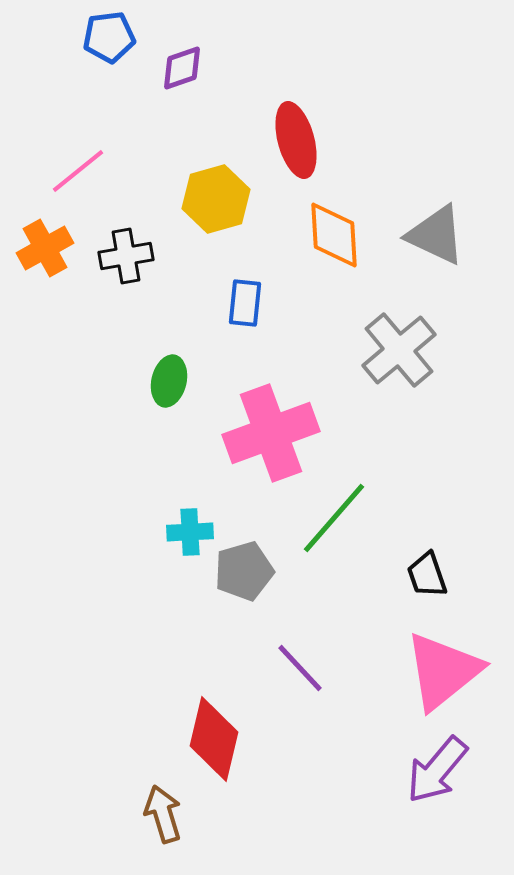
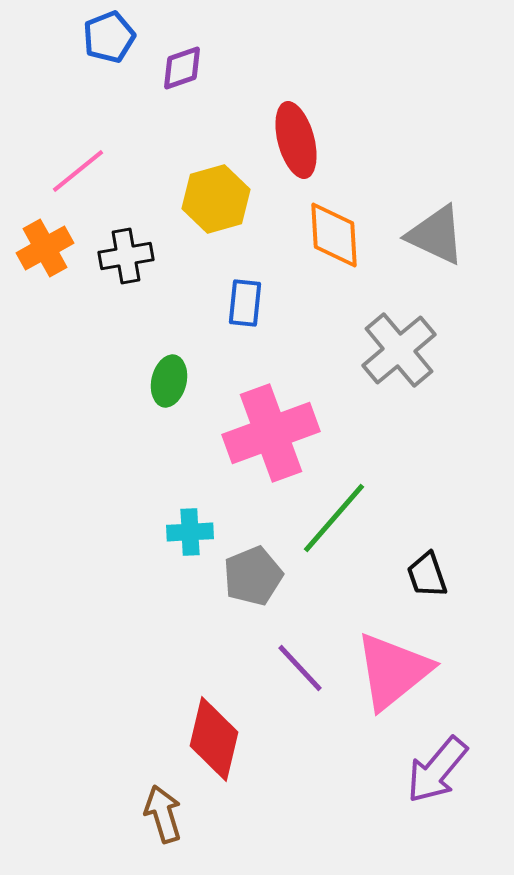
blue pentagon: rotated 15 degrees counterclockwise
gray pentagon: moved 9 px right, 5 px down; rotated 6 degrees counterclockwise
pink triangle: moved 50 px left
